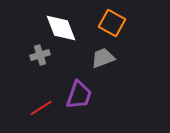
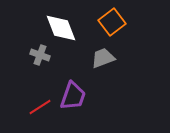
orange square: moved 1 px up; rotated 24 degrees clockwise
gray cross: rotated 36 degrees clockwise
purple trapezoid: moved 6 px left, 1 px down
red line: moved 1 px left, 1 px up
